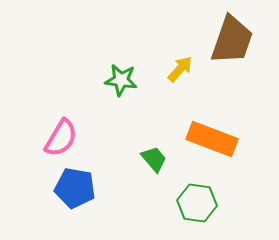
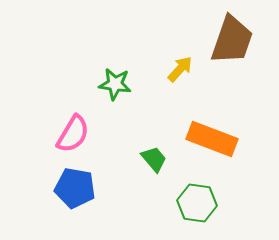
green star: moved 6 px left, 4 px down
pink semicircle: moved 12 px right, 4 px up
